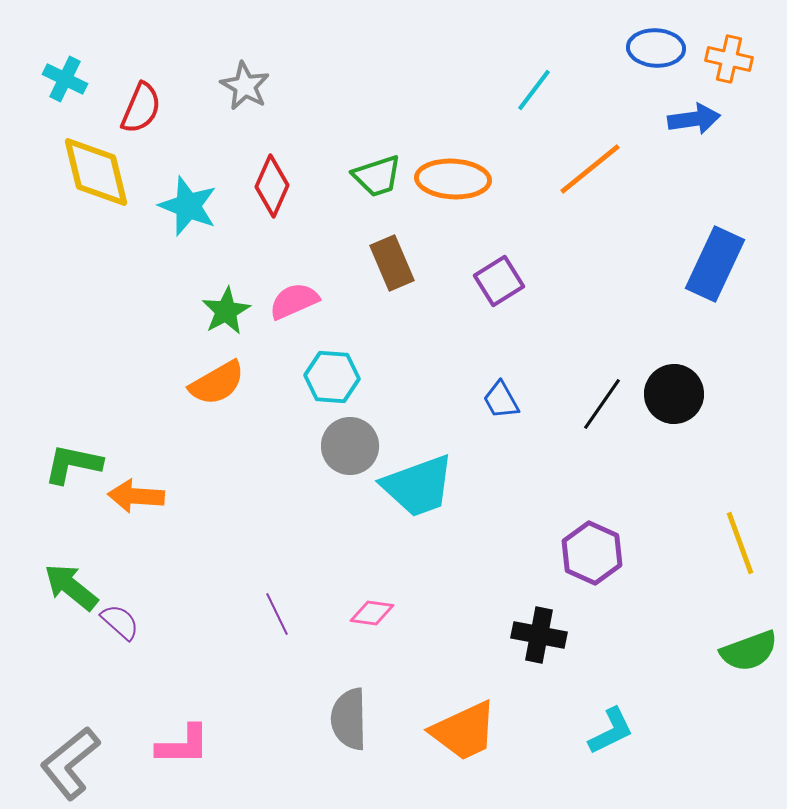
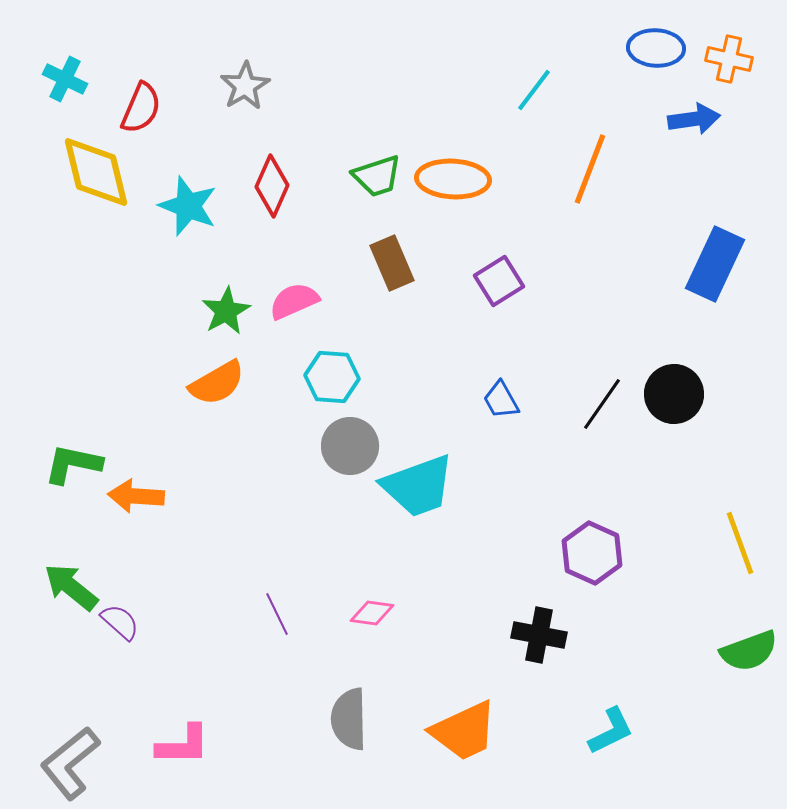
gray star: rotated 12 degrees clockwise
orange line: rotated 30 degrees counterclockwise
